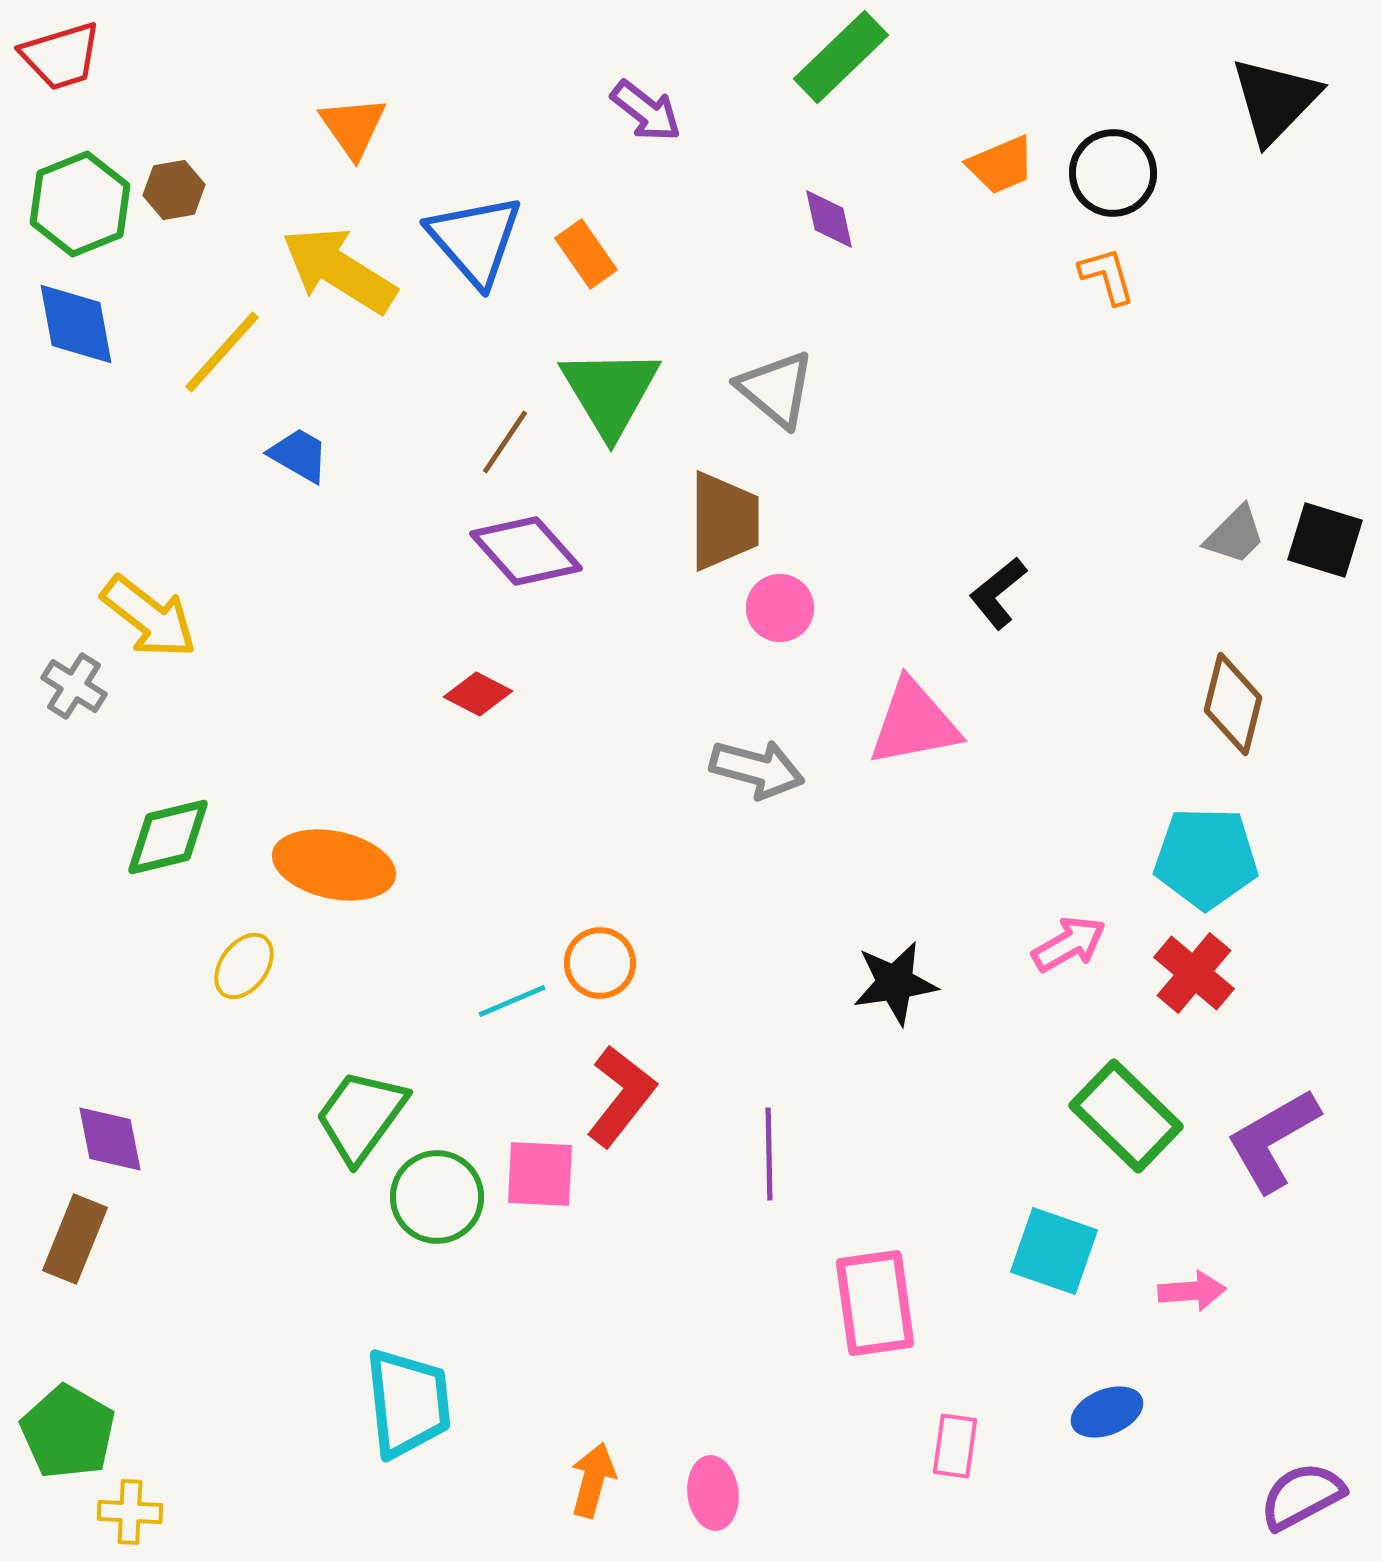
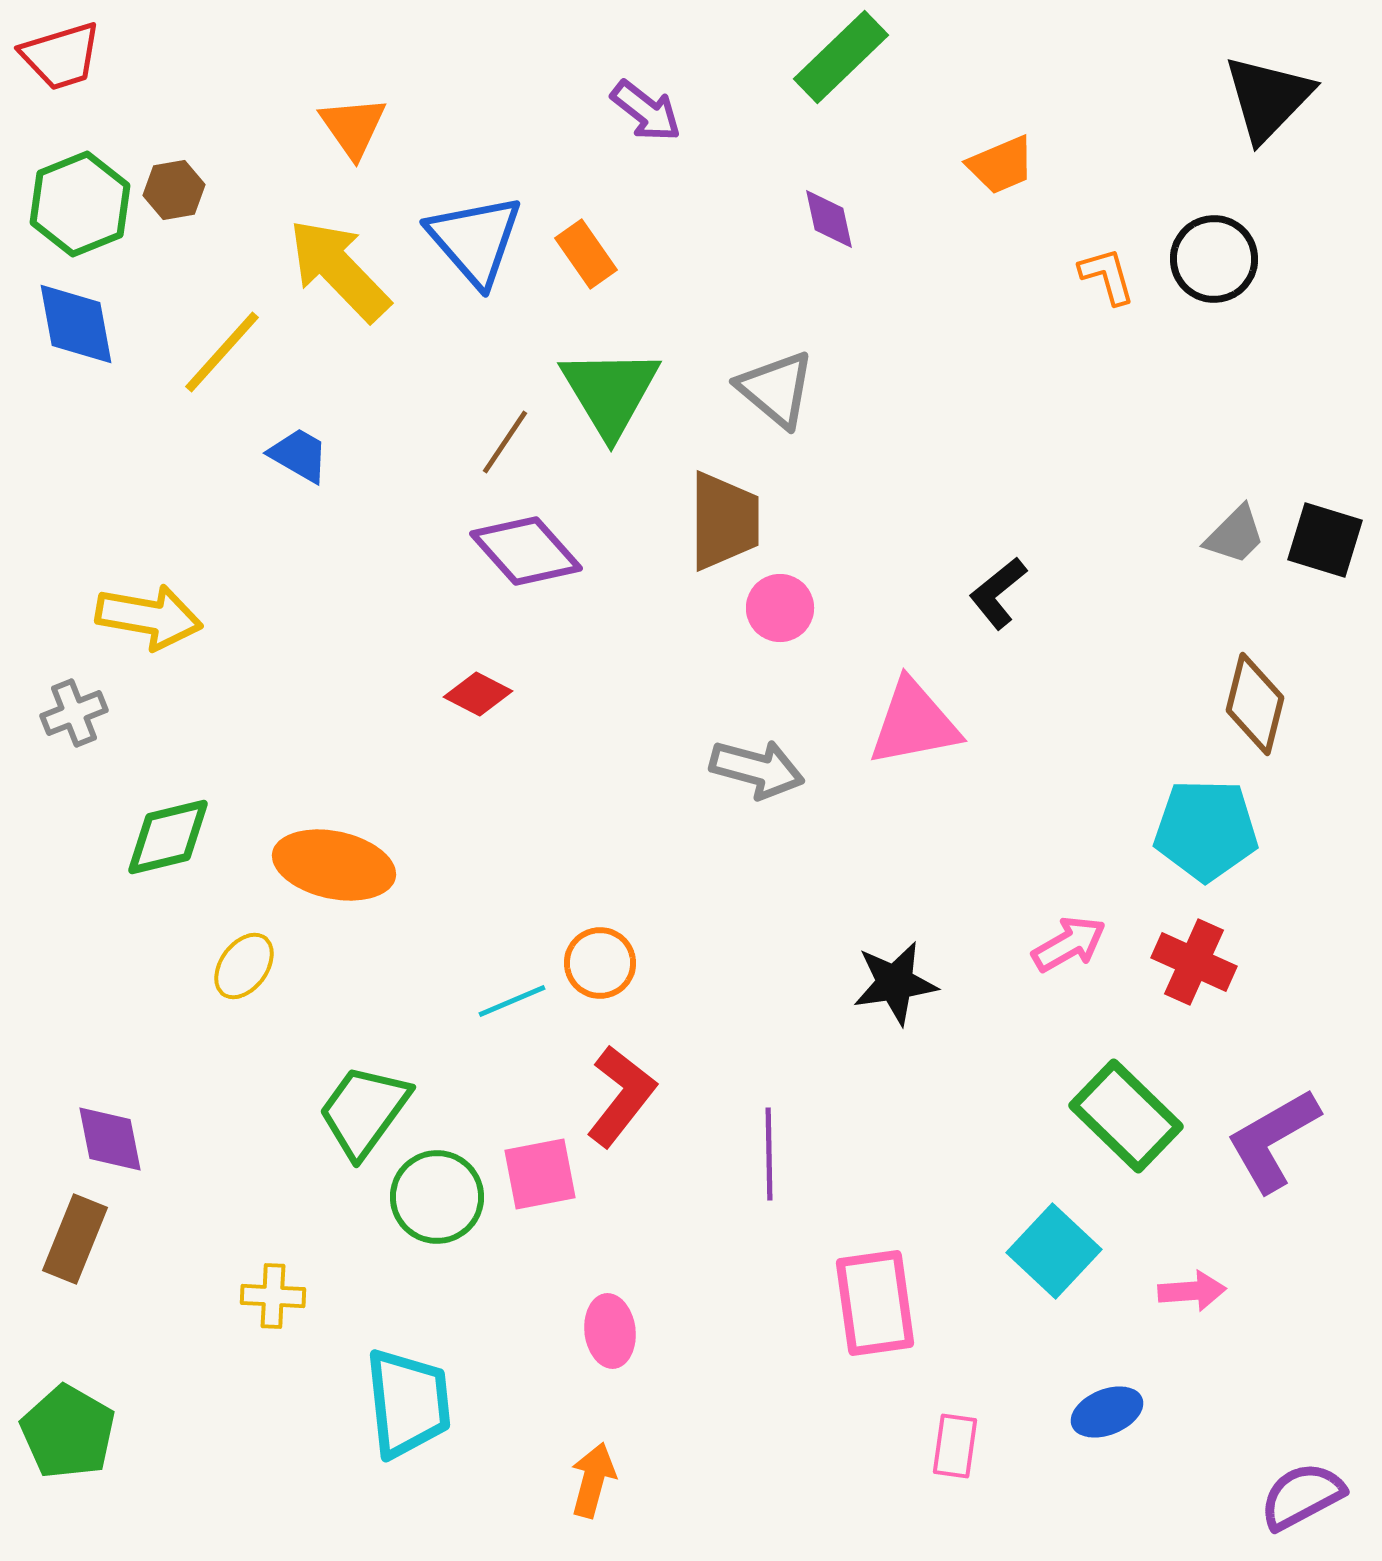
black triangle at (1275, 100): moved 7 px left, 2 px up
black circle at (1113, 173): moved 101 px right, 86 px down
yellow arrow at (339, 270): rotated 14 degrees clockwise
yellow arrow at (149, 617): rotated 28 degrees counterclockwise
gray cross at (74, 686): moved 27 px down; rotated 36 degrees clockwise
brown diamond at (1233, 704): moved 22 px right
cyan pentagon at (1206, 858): moved 28 px up
red cross at (1194, 973): moved 11 px up; rotated 16 degrees counterclockwise
green trapezoid at (361, 1116): moved 3 px right, 5 px up
pink square at (540, 1174): rotated 14 degrees counterclockwise
cyan square at (1054, 1251): rotated 24 degrees clockwise
pink ellipse at (713, 1493): moved 103 px left, 162 px up
yellow cross at (130, 1512): moved 143 px right, 216 px up
